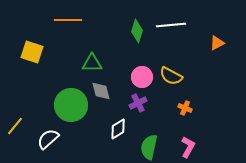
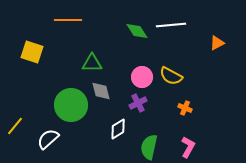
green diamond: rotated 50 degrees counterclockwise
